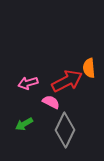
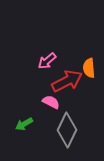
pink arrow: moved 19 px right, 22 px up; rotated 24 degrees counterclockwise
gray diamond: moved 2 px right
